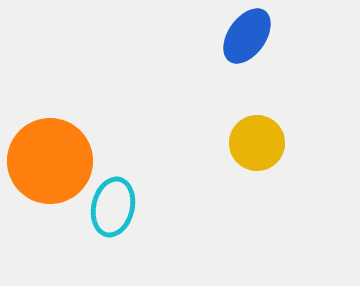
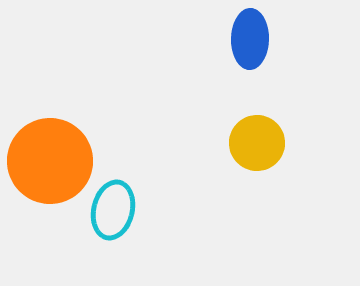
blue ellipse: moved 3 px right, 3 px down; rotated 34 degrees counterclockwise
cyan ellipse: moved 3 px down
